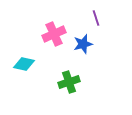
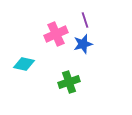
purple line: moved 11 px left, 2 px down
pink cross: moved 2 px right
